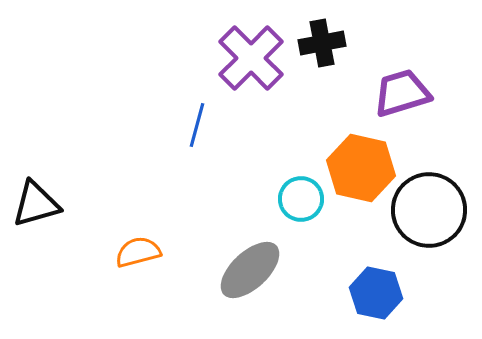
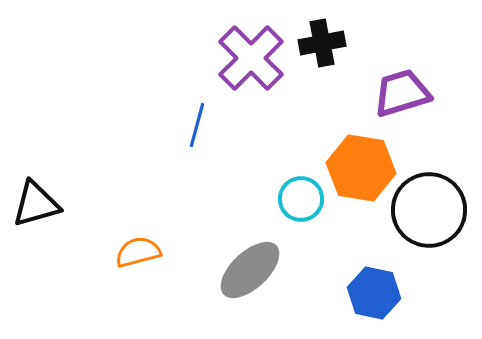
orange hexagon: rotated 4 degrees counterclockwise
blue hexagon: moved 2 px left
